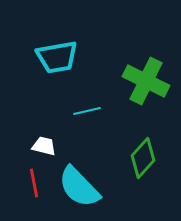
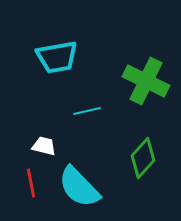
red line: moved 3 px left
